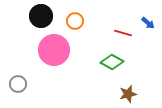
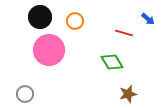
black circle: moved 1 px left, 1 px down
blue arrow: moved 4 px up
red line: moved 1 px right
pink circle: moved 5 px left
green diamond: rotated 30 degrees clockwise
gray circle: moved 7 px right, 10 px down
